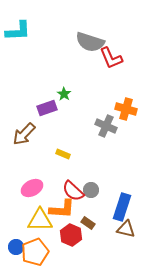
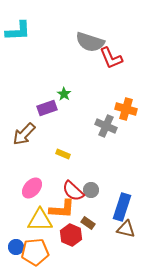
pink ellipse: rotated 20 degrees counterclockwise
orange pentagon: rotated 16 degrees clockwise
